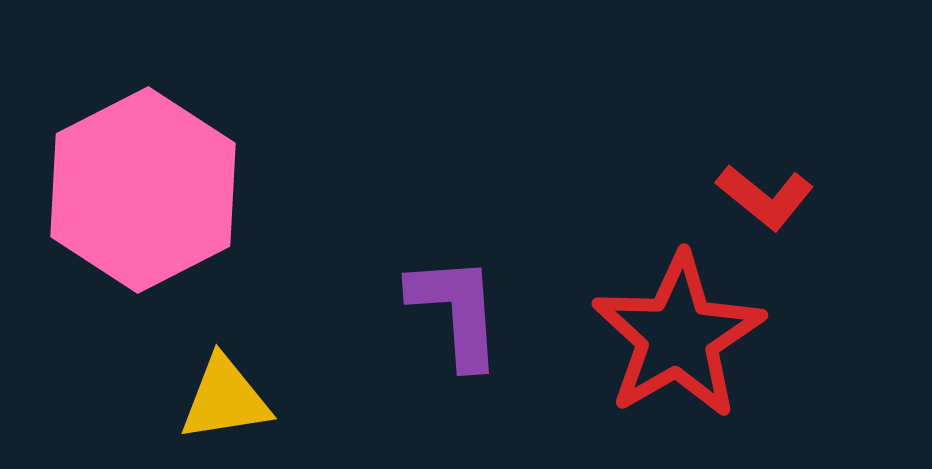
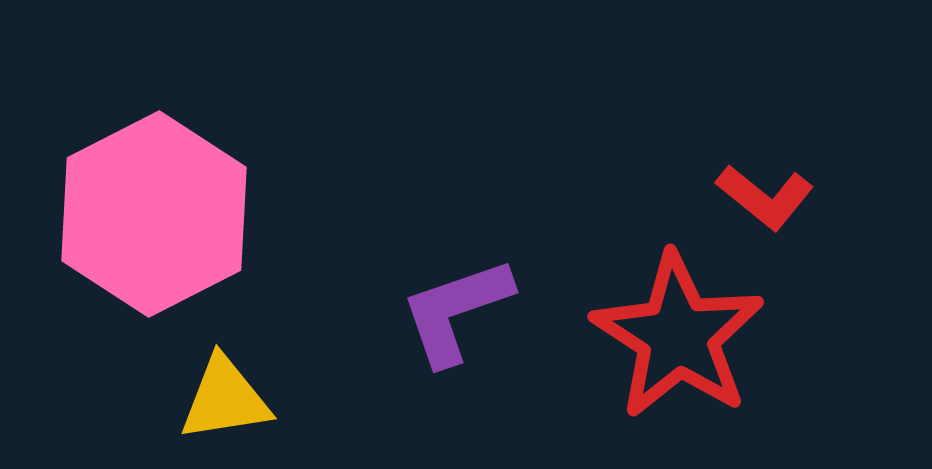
pink hexagon: moved 11 px right, 24 px down
purple L-shape: rotated 105 degrees counterclockwise
red star: rotated 9 degrees counterclockwise
